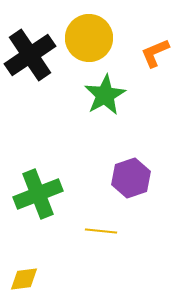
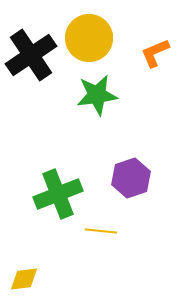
black cross: moved 1 px right
green star: moved 8 px left; rotated 21 degrees clockwise
green cross: moved 20 px right
